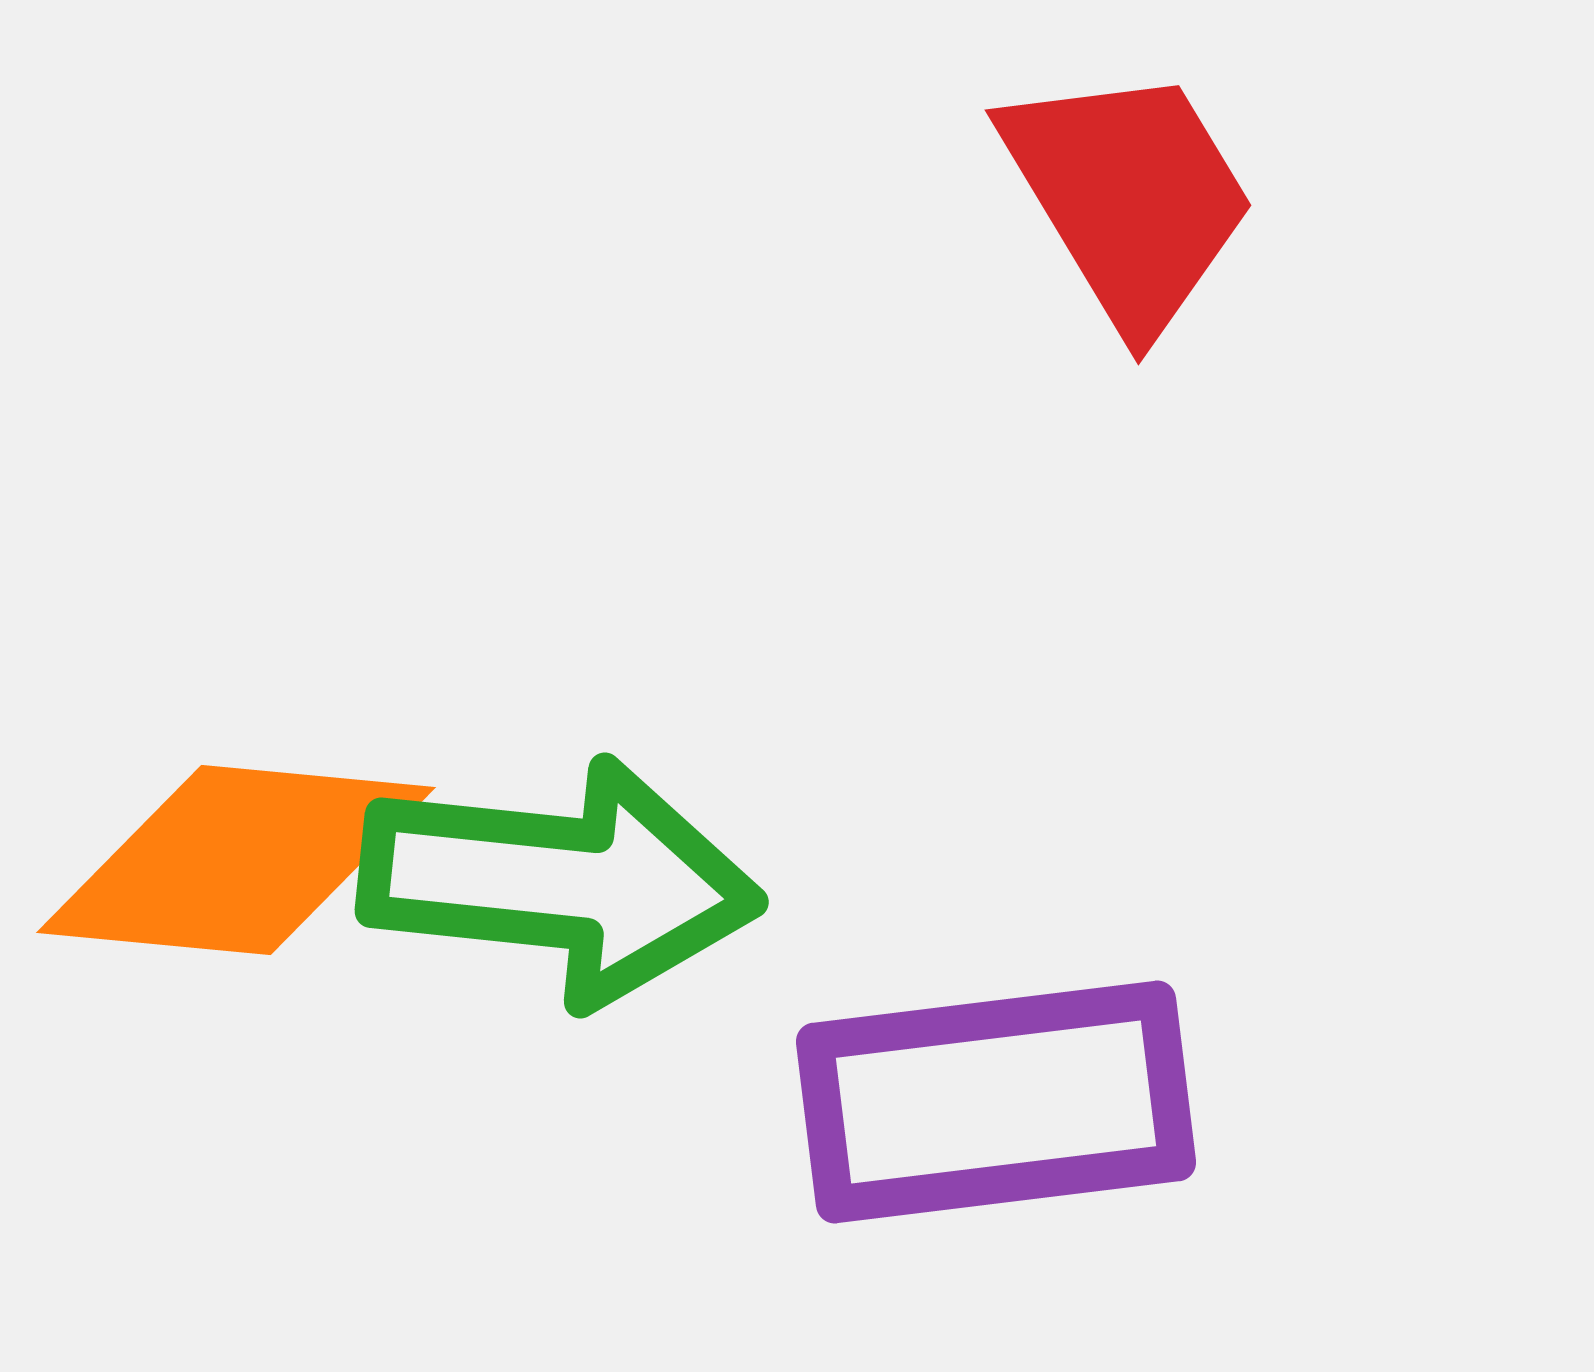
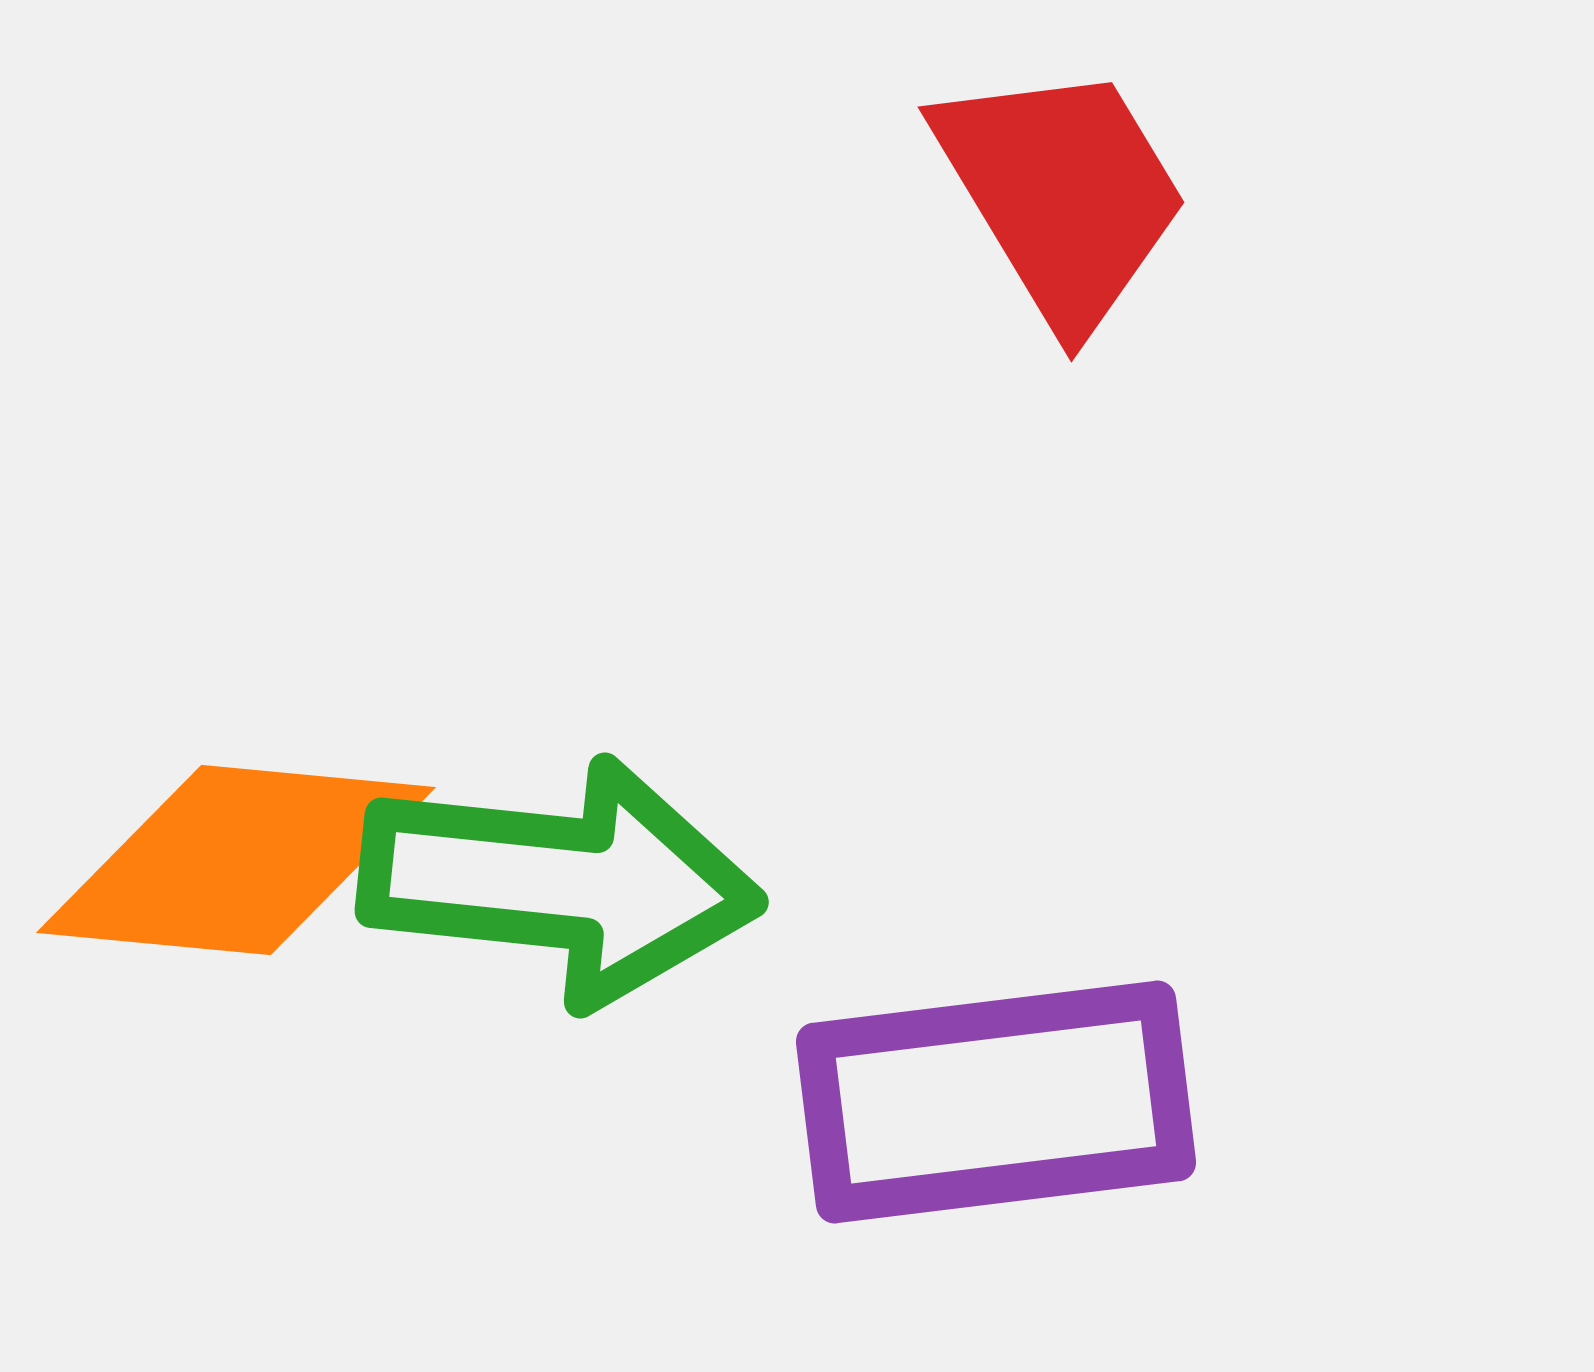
red trapezoid: moved 67 px left, 3 px up
